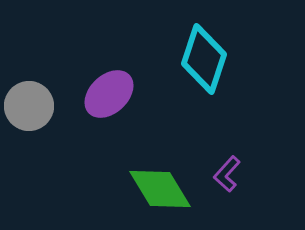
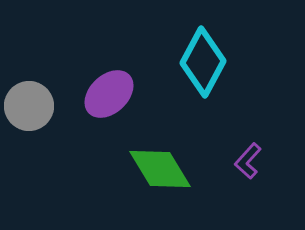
cyan diamond: moved 1 px left, 3 px down; rotated 10 degrees clockwise
purple L-shape: moved 21 px right, 13 px up
green diamond: moved 20 px up
